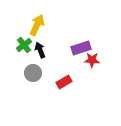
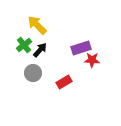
yellow arrow: rotated 70 degrees counterclockwise
black arrow: rotated 63 degrees clockwise
